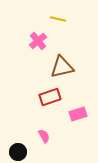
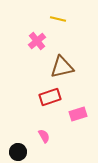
pink cross: moved 1 px left
